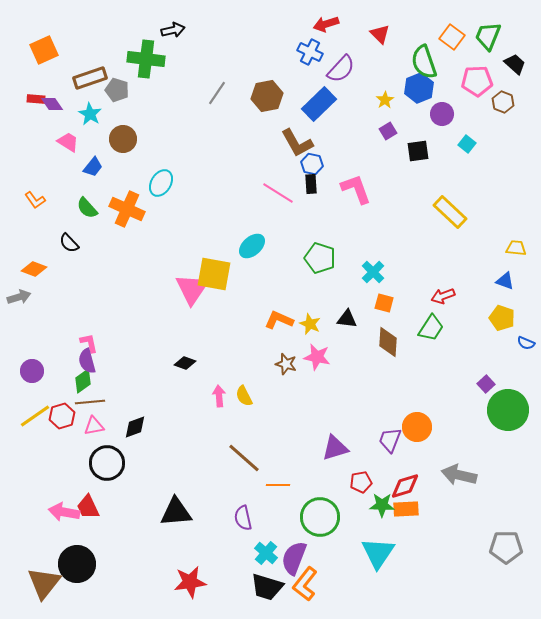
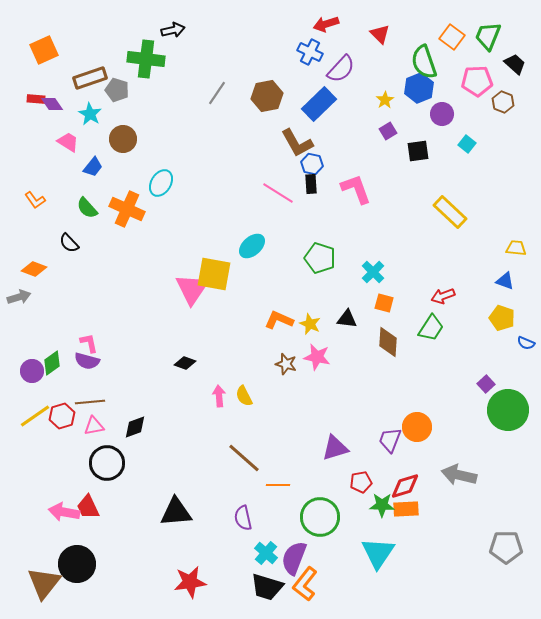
purple semicircle at (87, 361): rotated 60 degrees counterclockwise
green diamond at (83, 381): moved 31 px left, 18 px up
